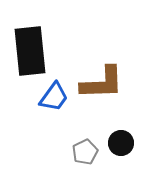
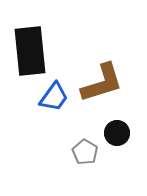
brown L-shape: rotated 15 degrees counterclockwise
black circle: moved 4 px left, 10 px up
gray pentagon: rotated 15 degrees counterclockwise
